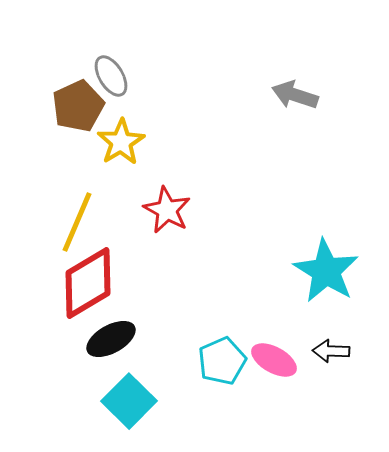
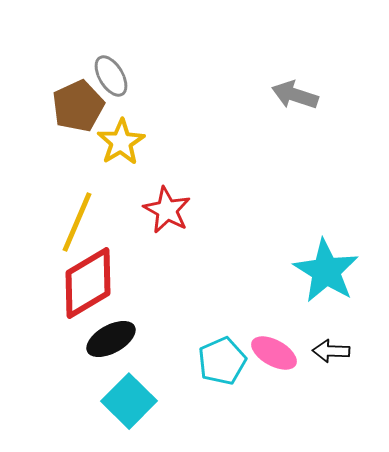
pink ellipse: moved 7 px up
